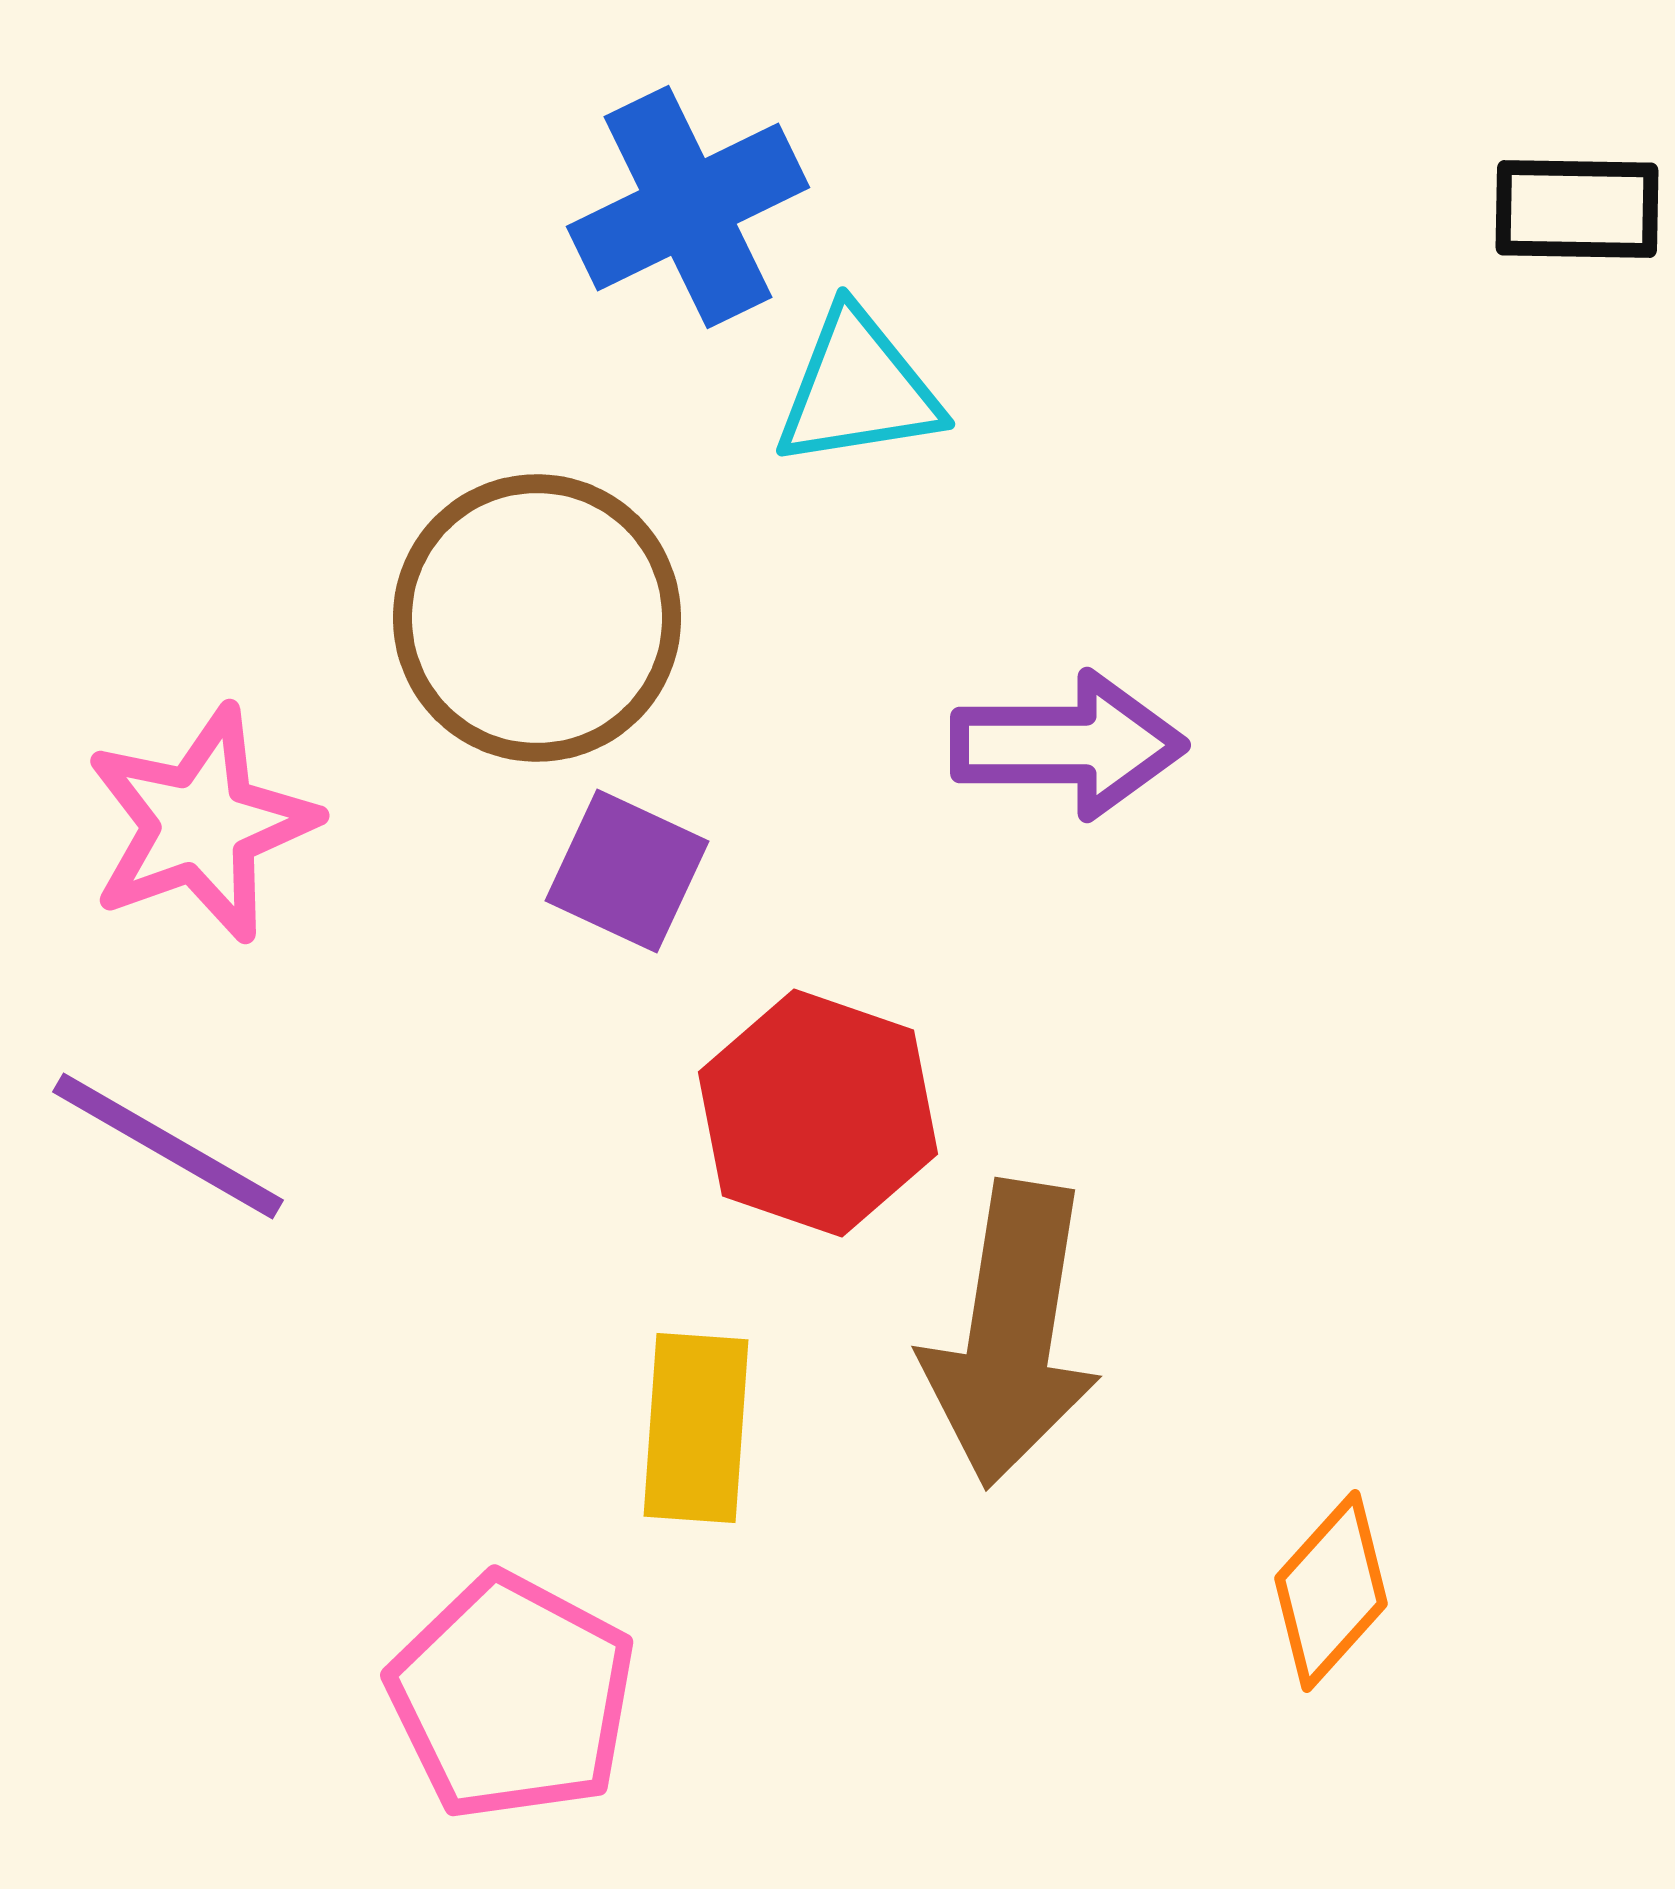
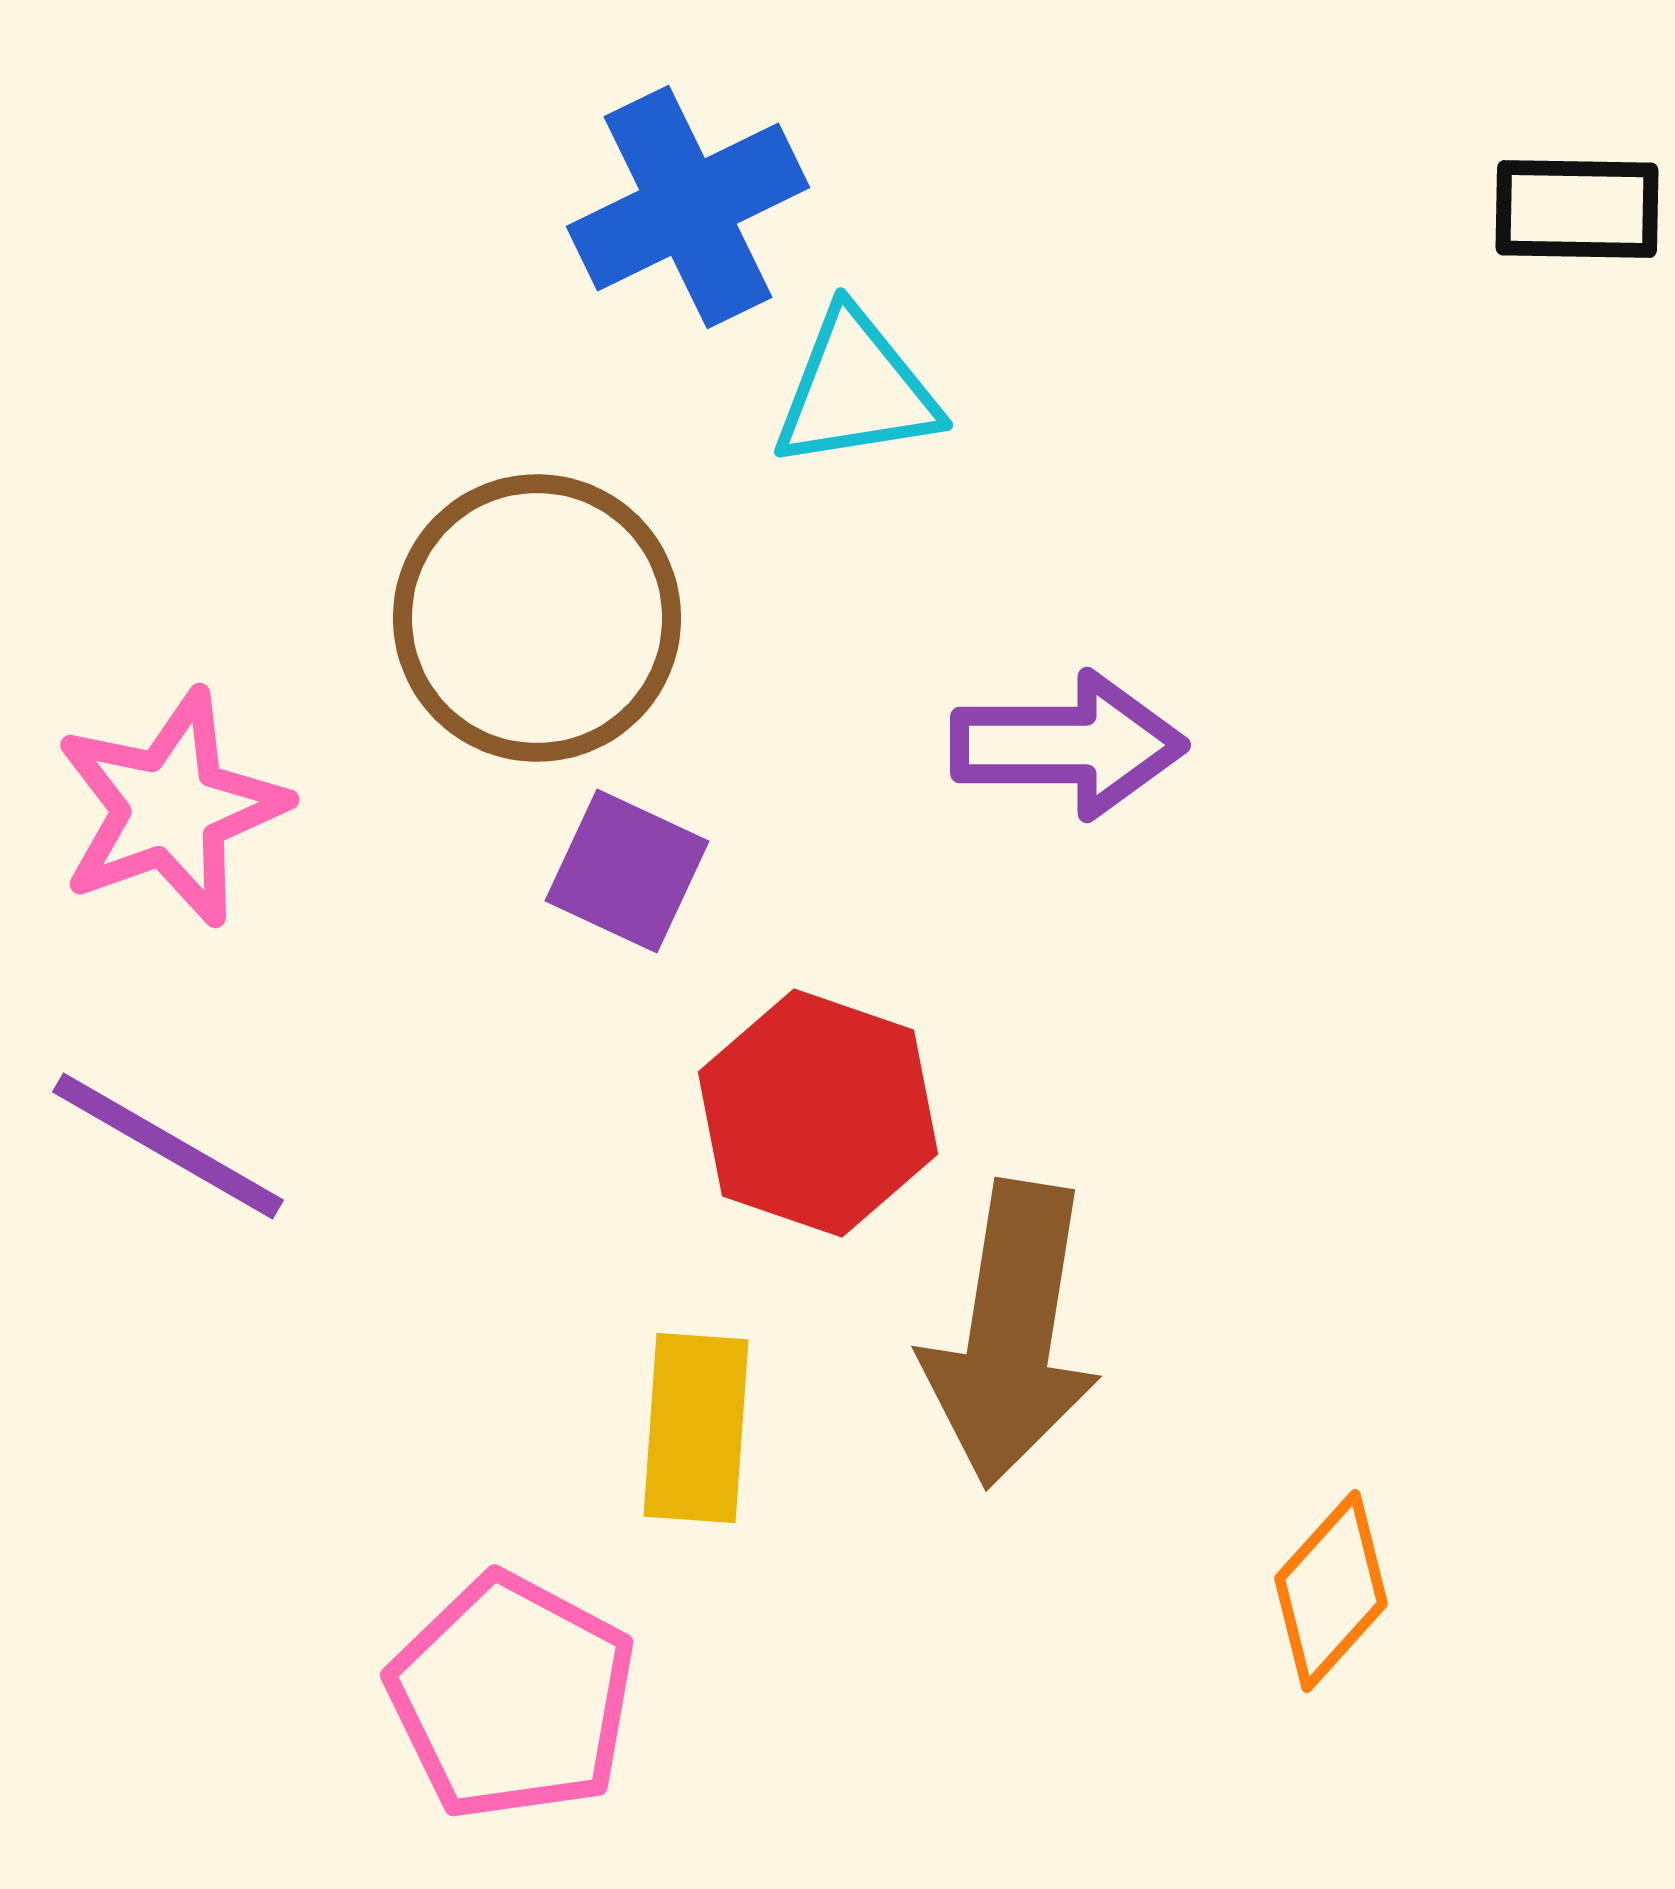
cyan triangle: moved 2 px left, 1 px down
pink star: moved 30 px left, 16 px up
